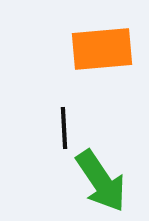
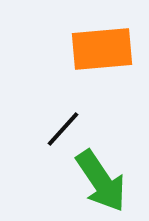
black line: moved 1 px left, 1 px down; rotated 45 degrees clockwise
